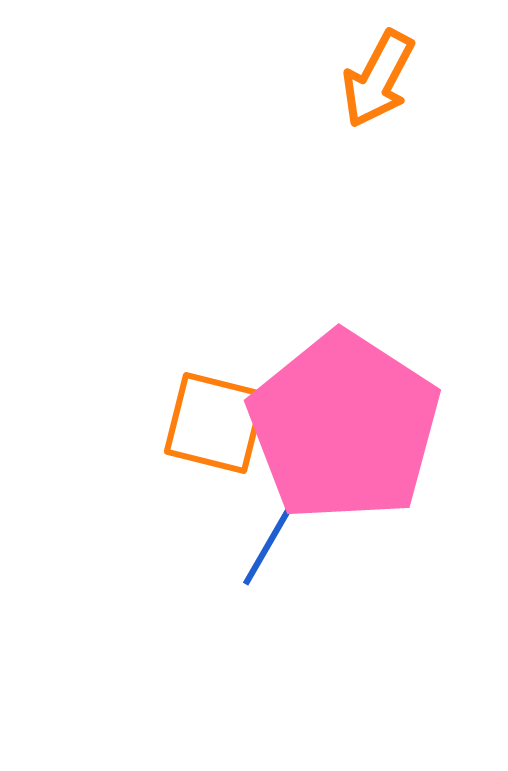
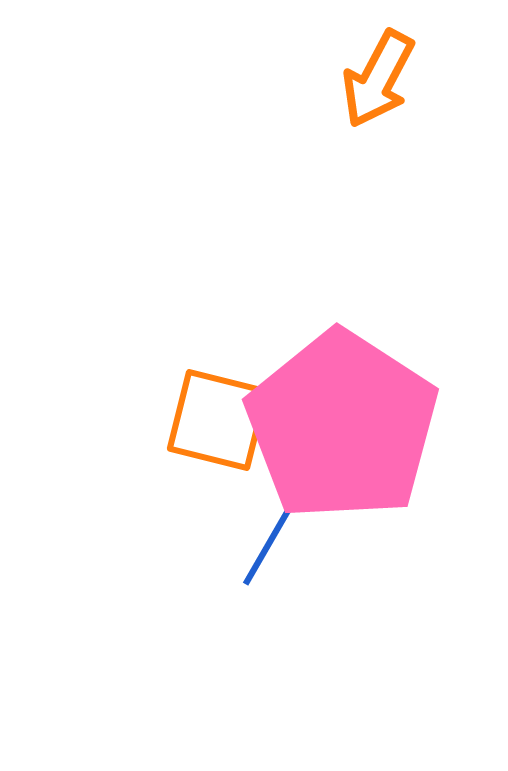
orange square: moved 3 px right, 3 px up
pink pentagon: moved 2 px left, 1 px up
